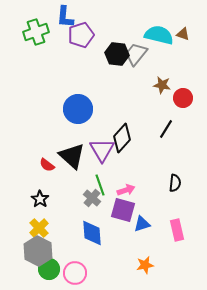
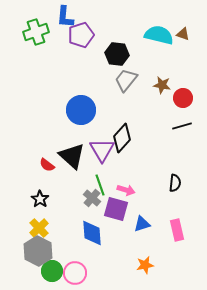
gray trapezoid: moved 10 px left, 26 px down
blue circle: moved 3 px right, 1 px down
black line: moved 16 px right, 3 px up; rotated 42 degrees clockwise
pink arrow: rotated 36 degrees clockwise
purple square: moved 7 px left, 1 px up
green circle: moved 3 px right, 2 px down
